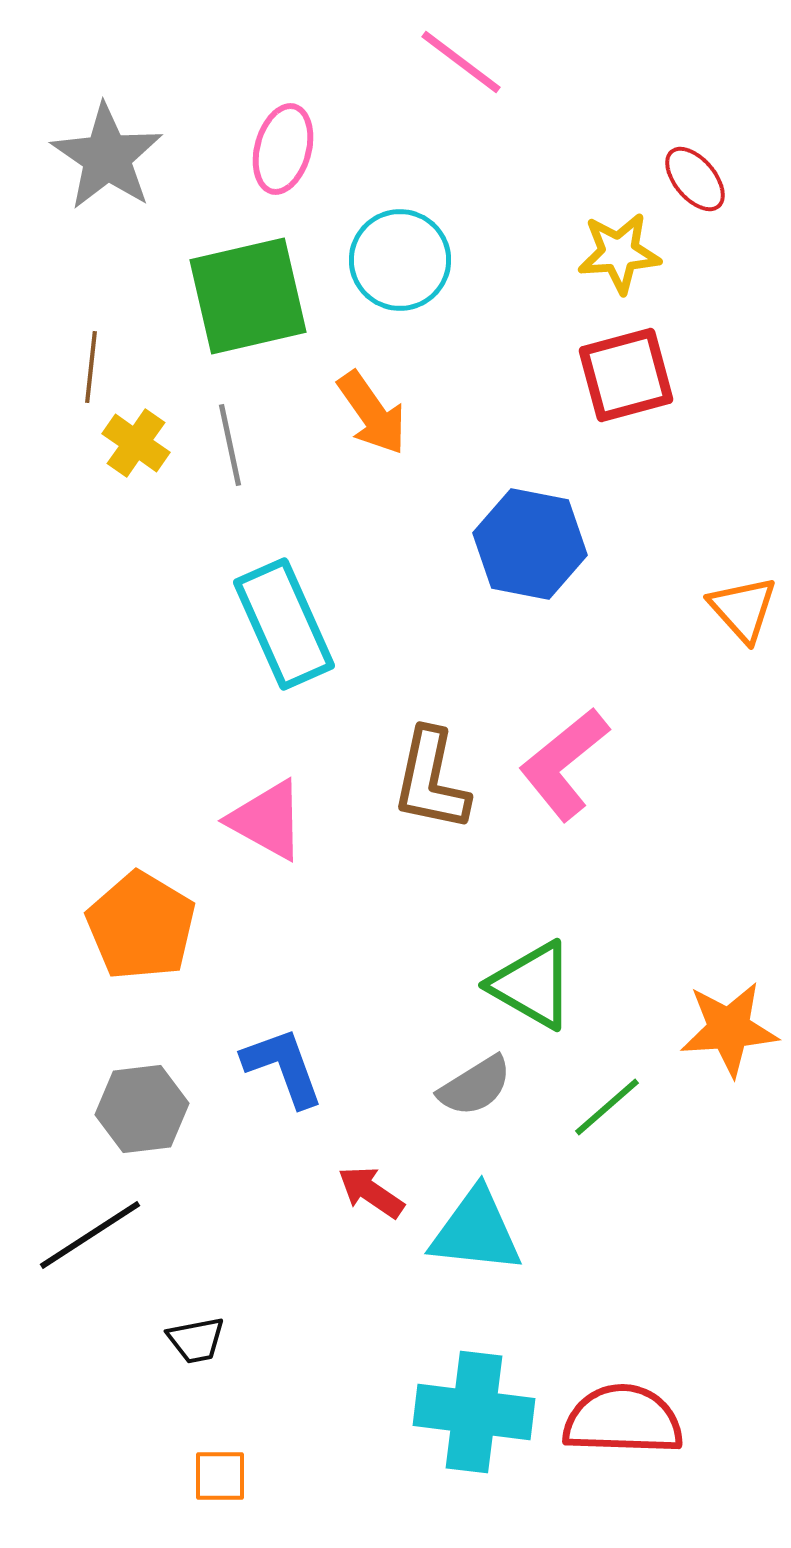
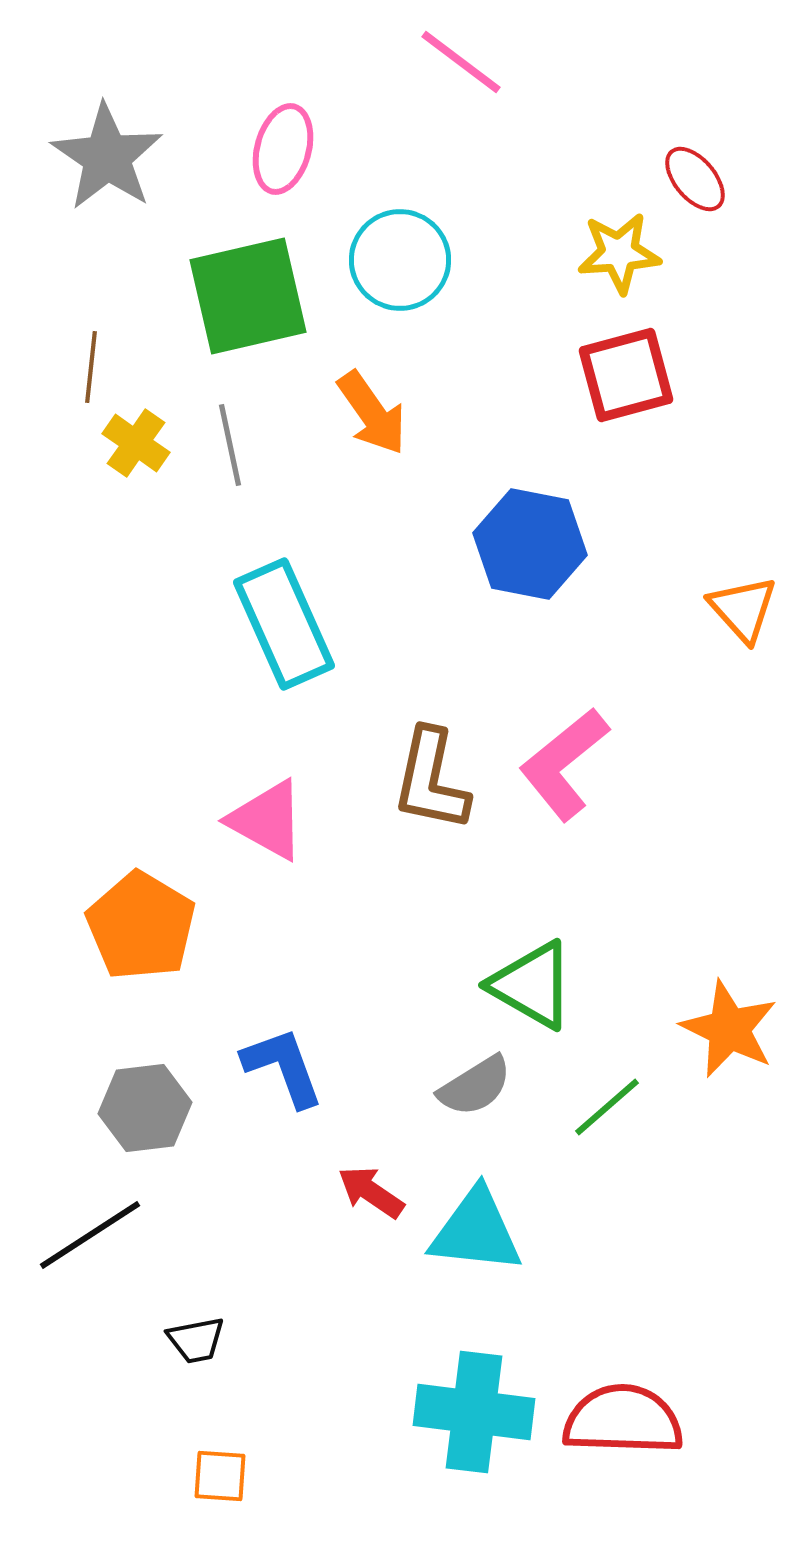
orange star: rotated 30 degrees clockwise
gray hexagon: moved 3 px right, 1 px up
orange square: rotated 4 degrees clockwise
